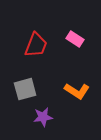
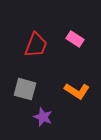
gray square: rotated 30 degrees clockwise
purple star: rotated 30 degrees clockwise
